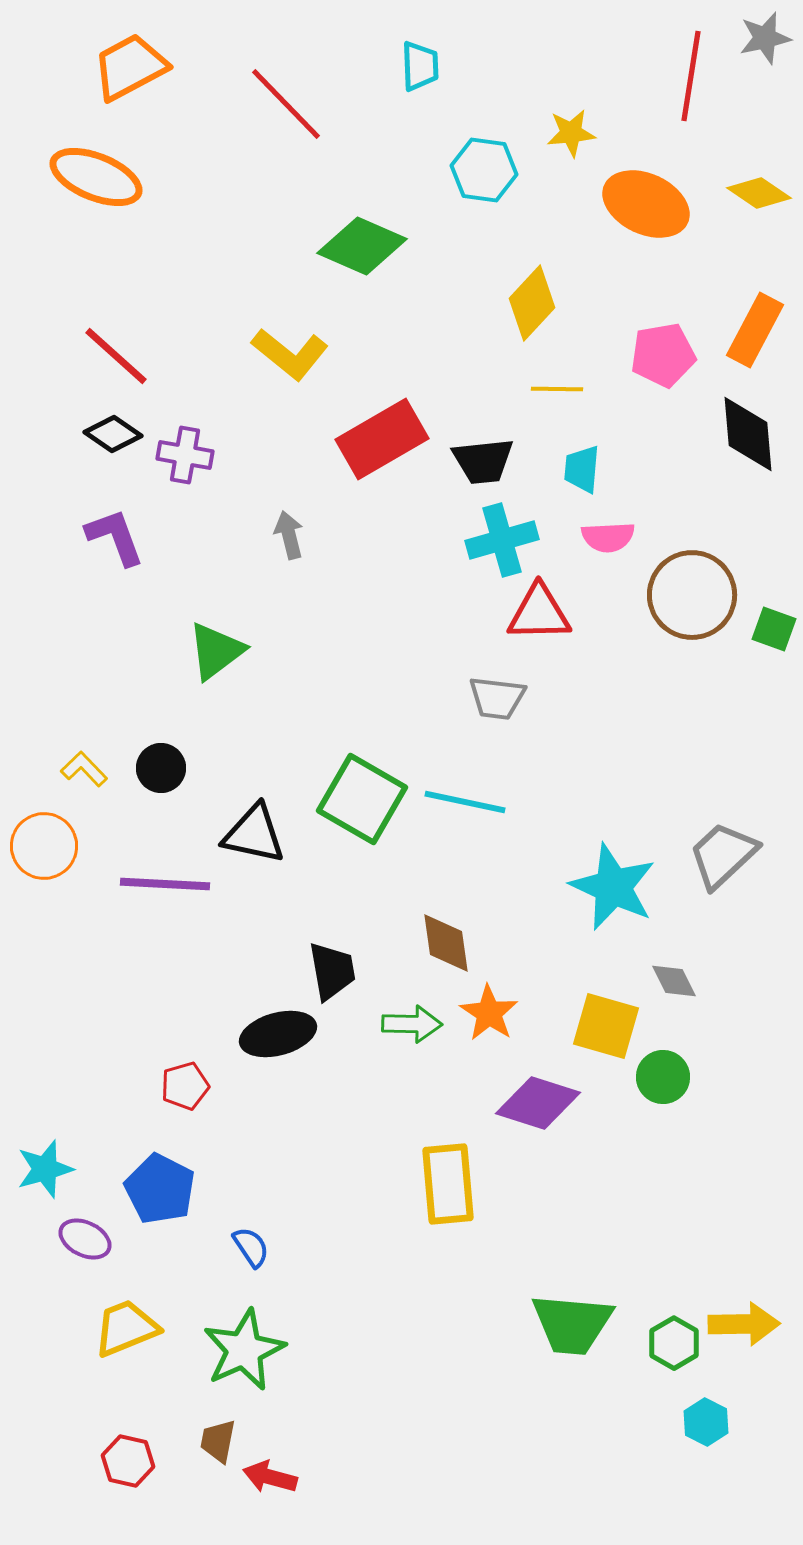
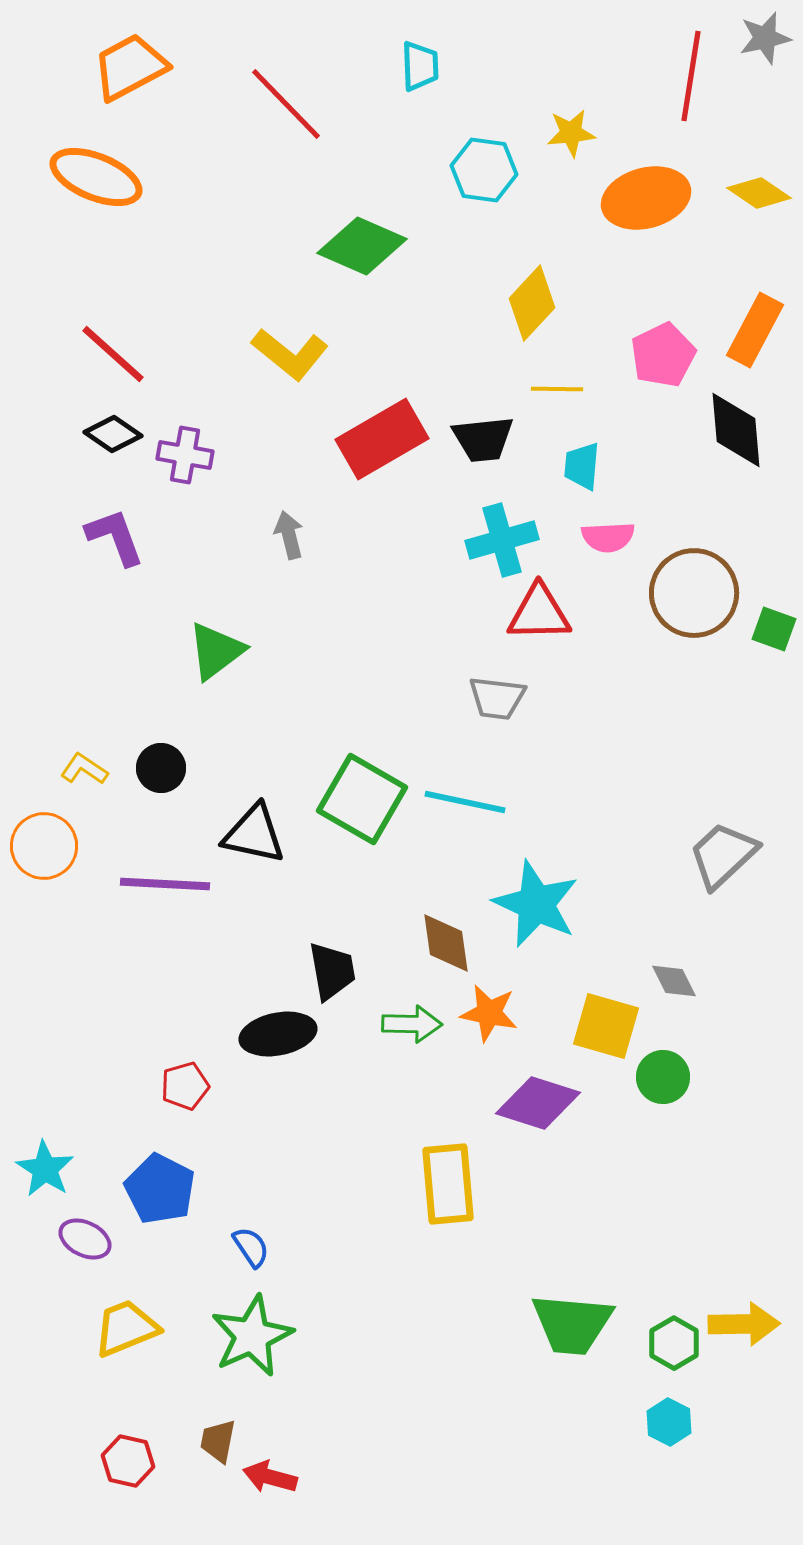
orange ellipse at (646, 204): moved 6 px up; rotated 40 degrees counterclockwise
pink pentagon at (663, 355): rotated 16 degrees counterclockwise
red line at (116, 356): moved 3 px left, 2 px up
black diamond at (748, 434): moved 12 px left, 4 px up
black trapezoid at (483, 461): moved 22 px up
cyan trapezoid at (582, 469): moved 3 px up
brown circle at (692, 595): moved 2 px right, 2 px up
yellow L-shape at (84, 769): rotated 12 degrees counterclockwise
cyan star at (613, 887): moved 77 px left, 17 px down
orange star at (489, 1013): rotated 22 degrees counterclockwise
black ellipse at (278, 1034): rotated 4 degrees clockwise
cyan star at (45, 1169): rotated 24 degrees counterclockwise
green star at (244, 1350): moved 8 px right, 14 px up
cyan hexagon at (706, 1422): moved 37 px left
